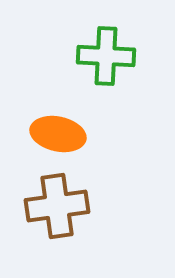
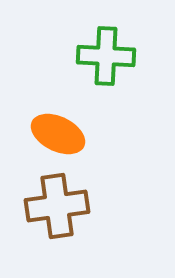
orange ellipse: rotated 14 degrees clockwise
